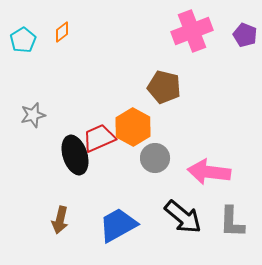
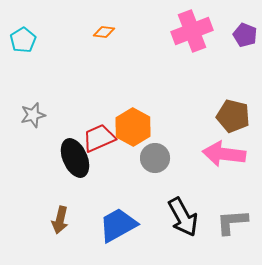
orange diamond: moved 42 px right; rotated 45 degrees clockwise
brown pentagon: moved 69 px right, 29 px down
black ellipse: moved 3 px down; rotated 6 degrees counterclockwise
pink arrow: moved 15 px right, 18 px up
black arrow: rotated 21 degrees clockwise
gray L-shape: rotated 84 degrees clockwise
